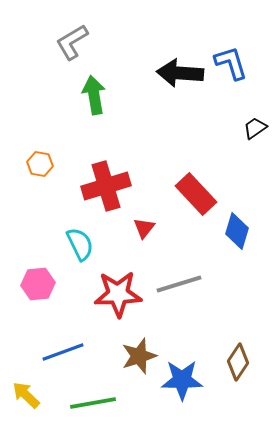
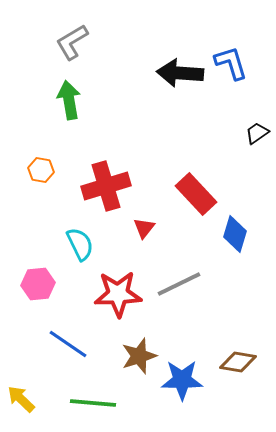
green arrow: moved 25 px left, 5 px down
black trapezoid: moved 2 px right, 5 px down
orange hexagon: moved 1 px right, 6 px down
blue diamond: moved 2 px left, 3 px down
gray line: rotated 9 degrees counterclockwise
blue line: moved 5 px right, 8 px up; rotated 54 degrees clockwise
brown diamond: rotated 66 degrees clockwise
yellow arrow: moved 5 px left, 4 px down
green line: rotated 15 degrees clockwise
